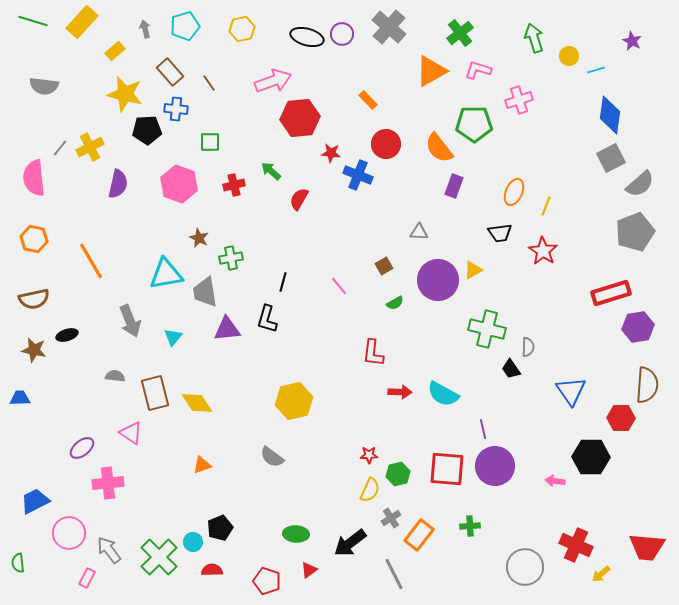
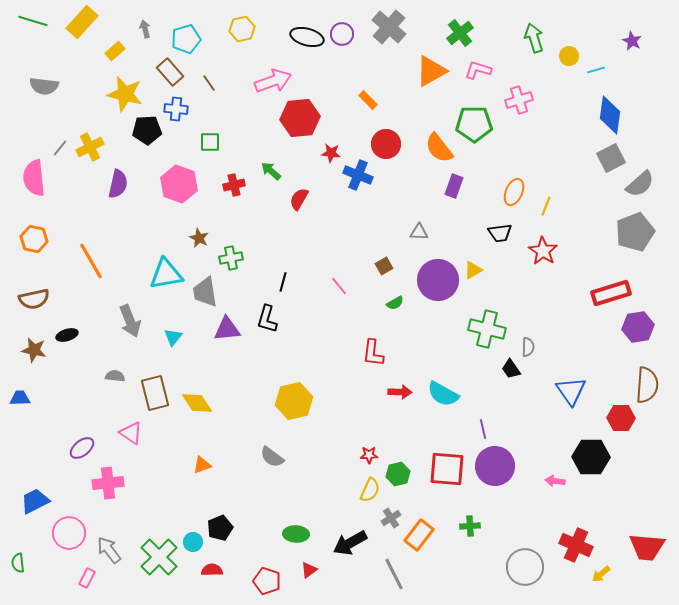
cyan pentagon at (185, 26): moved 1 px right, 13 px down
black arrow at (350, 543): rotated 8 degrees clockwise
